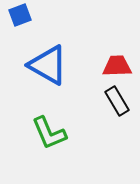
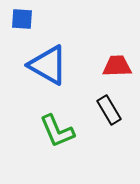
blue square: moved 2 px right, 4 px down; rotated 25 degrees clockwise
black rectangle: moved 8 px left, 9 px down
green L-shape: moved 8 px right, 2 px up
